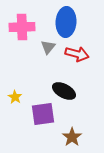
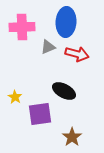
gray triangle: rotated 28 degrees clockwise
purple square: moved 3 px left
